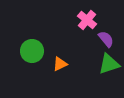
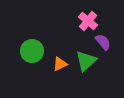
pink cross: moved 1 px right, 1 px down
purple semicircle: moved 3 px left, 3 px down
green triangle: moved 23 px left, 3 px up; rotated 25 degrees counterclockwise
